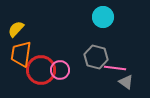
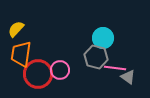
cyan circle: moved 21 px down
red circle: moved 3 px left, 4 px down
gray triangle: moved 2 px right, 5 px up
